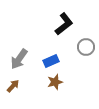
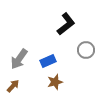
black L-shape: moved 2 px right
gray circle: moved 3 px down
blue rectangle: moved 3 px left
